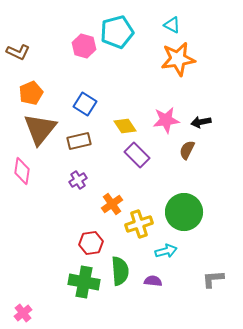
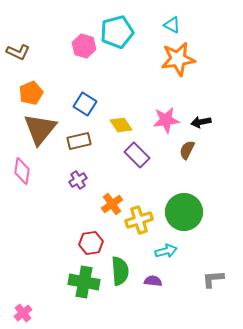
yellow diamond: moved 4 px left, 1 px up
yellow cross: moved 4 px up
